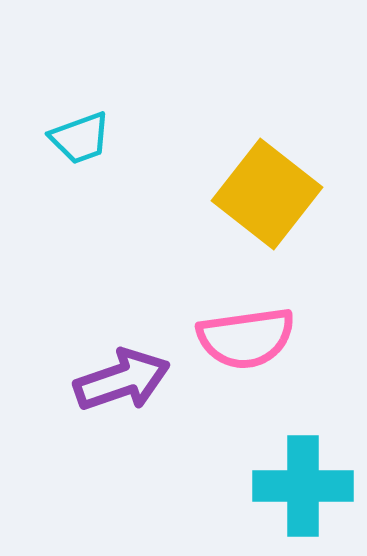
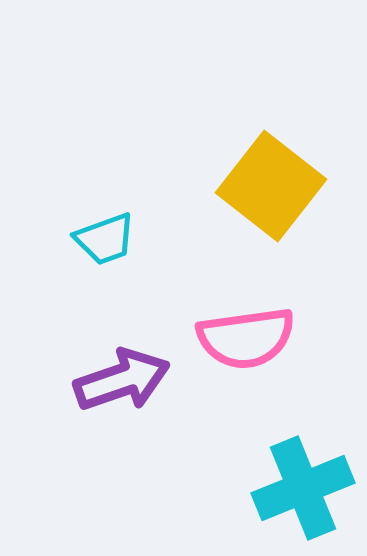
cyan trapezoid: moved 25 px right, 101 px down
yellow square: moved 4 px right, 8 px up
cyan cross: moved 2 px down; rotated 22 degrees counterclockwise
